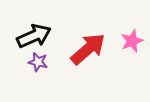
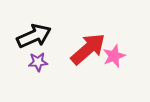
pink star: moved 18 px left, 15 px down
purple star: rotated 18 degrees counterclockwise
